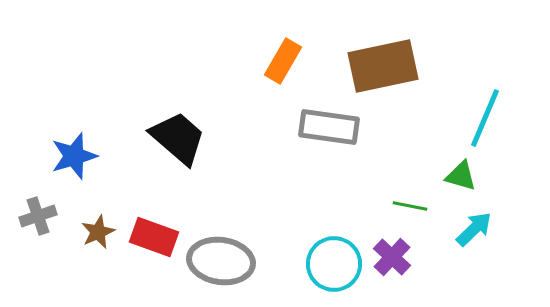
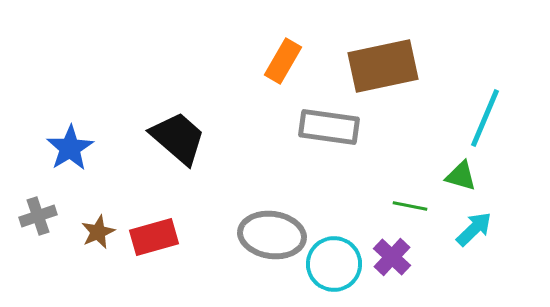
blue star: moved 4 px left, 8 px up; rotated 15 degrees counterclockwise
red rectangle: rotated 36 degrees counterclockwise
gray ellipse: moved 51 px right, 26 px up
